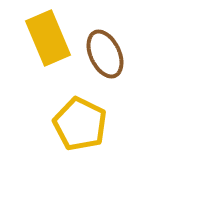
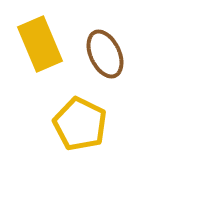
yellow rectangle: moved 8 px left, 6 px down
